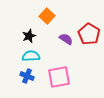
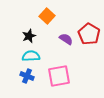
pink square: moved 1 px up
